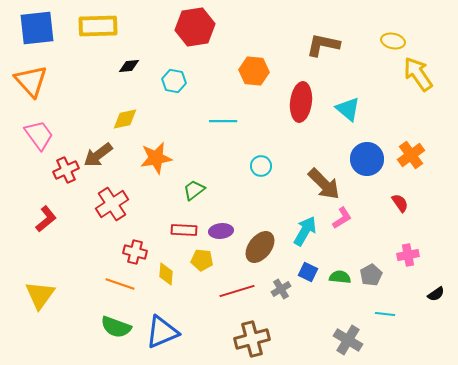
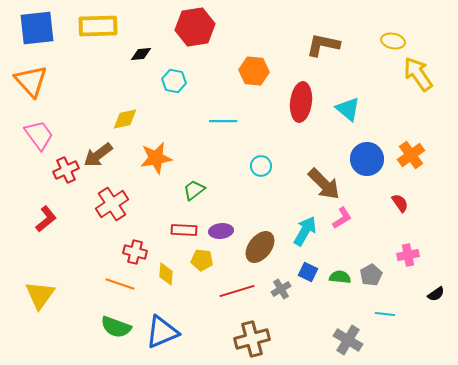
black diamond at (129, 66): moved 12 px right, 12 px up
